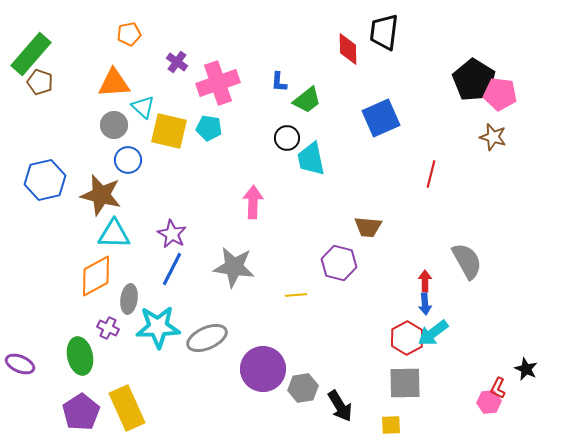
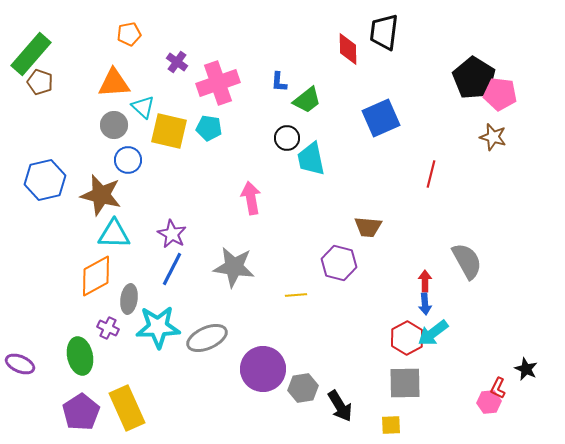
black pentagon at (474, 80): moved 2 px up
pink arrow at (253, 202): moved 2 px left, 4 px up; rotated 12 degrees counterclockwise
